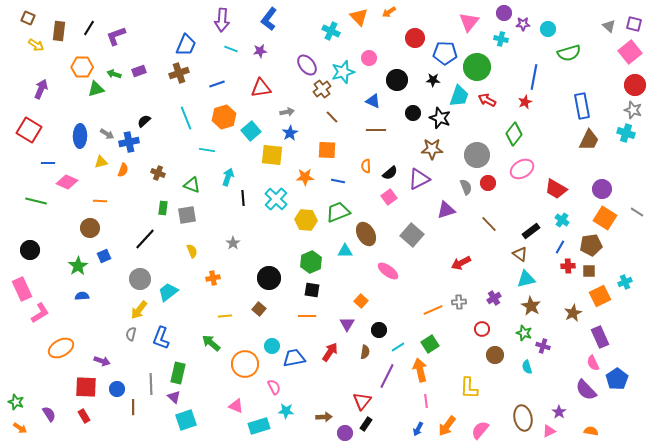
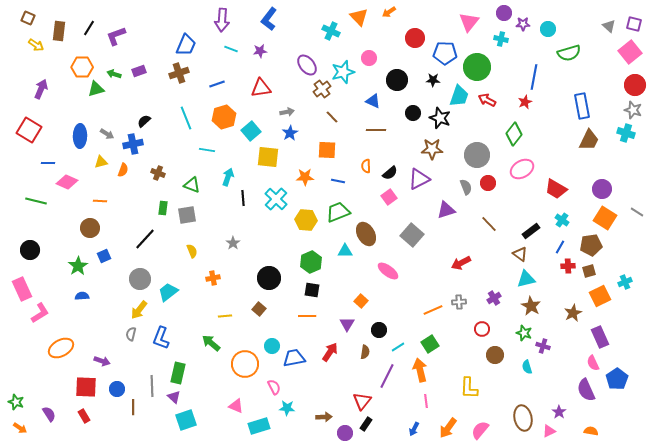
blue cross at (129, 142): moved 4 px right, 2 px down
yellow square at (272, 155): moved 4 px left, 2 px down
brown square at (589, 271): rotated 16 degrees counterclockwise
gray line at (151, 384): moved 1 px right, 2 px down
purple semicircle at (586, 390): rotated 20 degrees clockwise
cyan star at (286, 411): moved 1 px right, 3 px up
orange arrow at (447, 426): moved 1 px right, 2 px down
blue arrow at (418, 429): moved 4 px left
